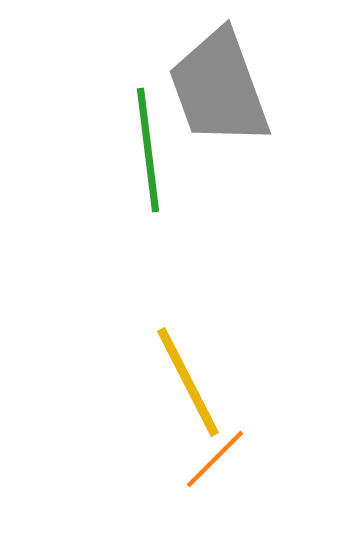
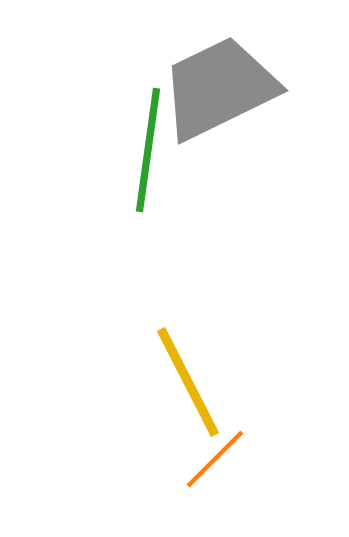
gray trapezoid: rotated 84 degrees clockwise
green line: rotated 15 degrees clockwise
